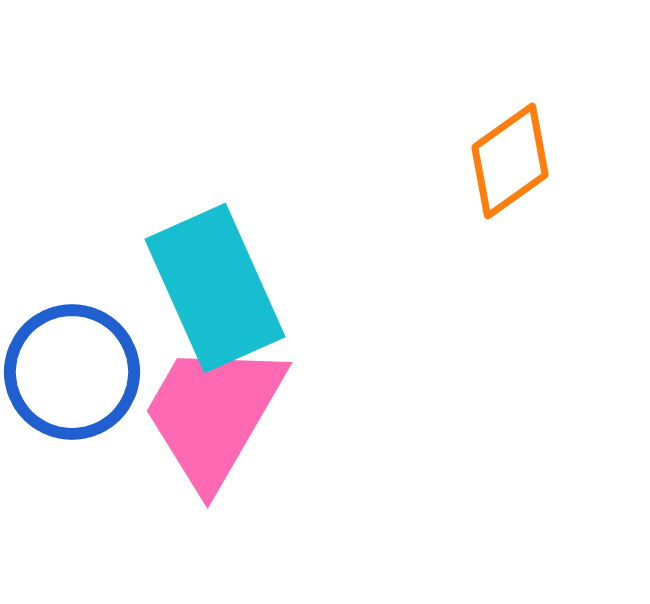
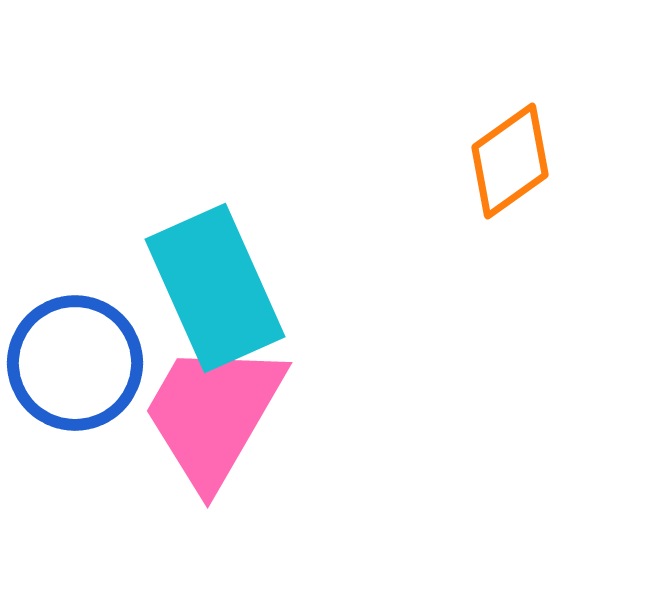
blue circle: moved 3 px right, 9 px up
